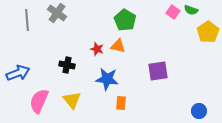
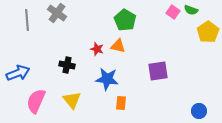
pink semicircle: moved 3 px left
